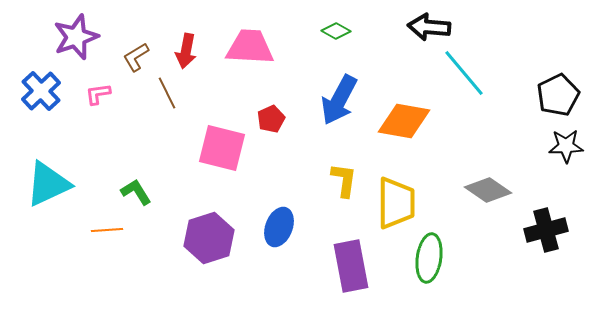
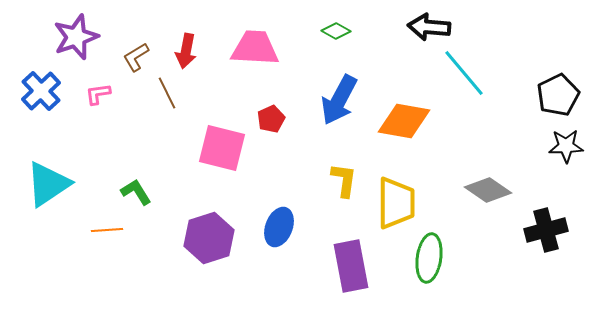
pink trapezoid: moved 5 px right, 1 px down
cyan triangle: rotated 9 degrees counterclockwise
